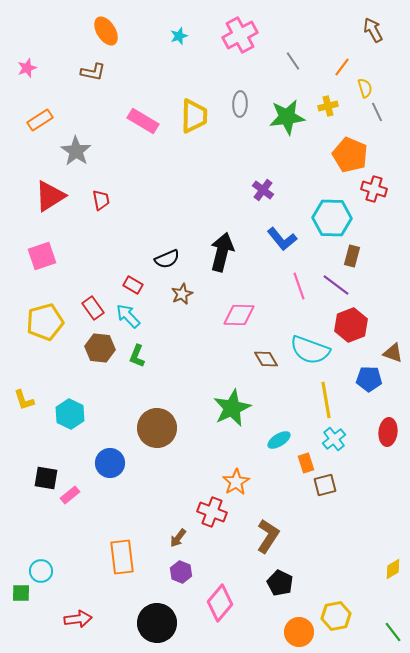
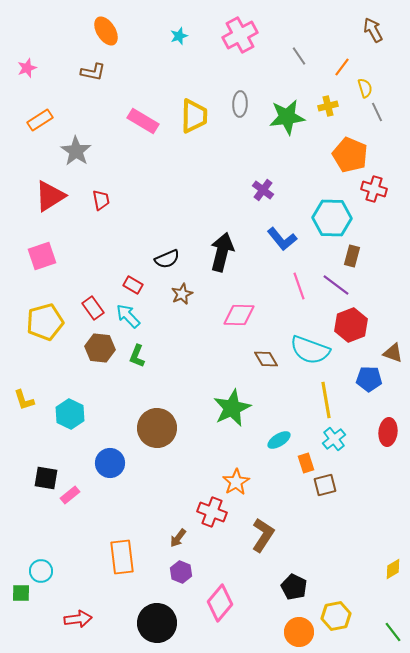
gray line at (293, 61): moved 6 px right, 5 px up
brown L-shape at (268, 536): moved 5 px left, 1 px up
black pentagon at (280, 583): moved 14 px right, 4 px down
